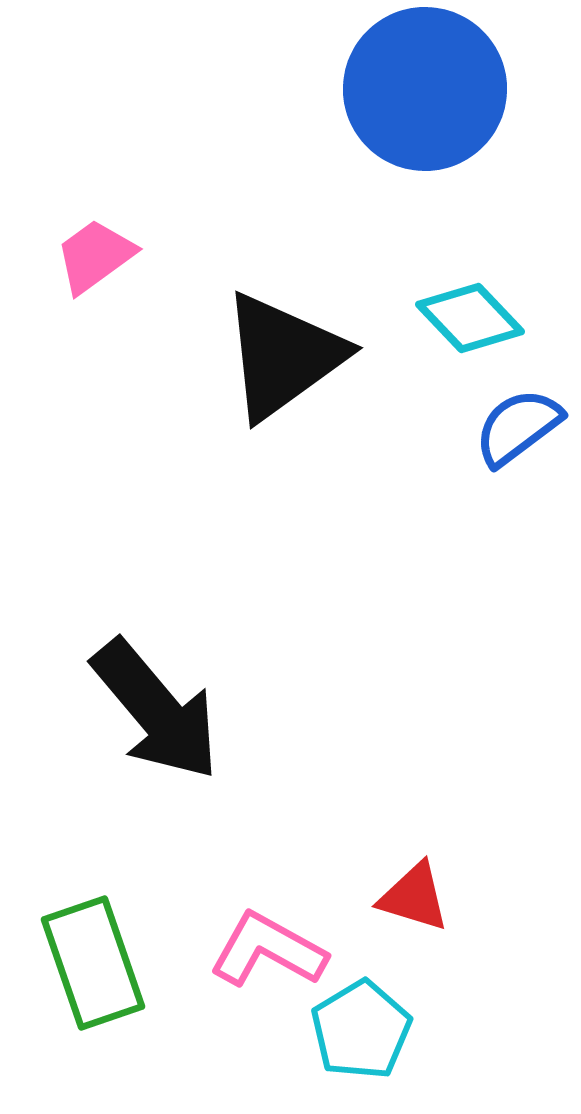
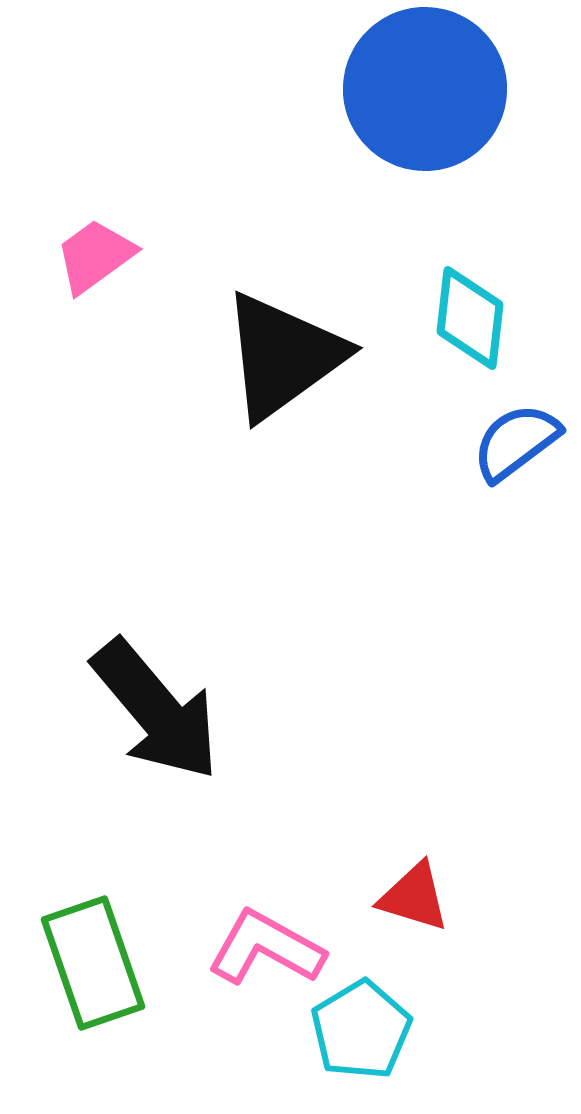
cyan diamond: rotated 50 degrees clockwise
blue semicircle: moved 2 px left, 15 px down
pink L-shape: moved 2 px left, 2 px up
